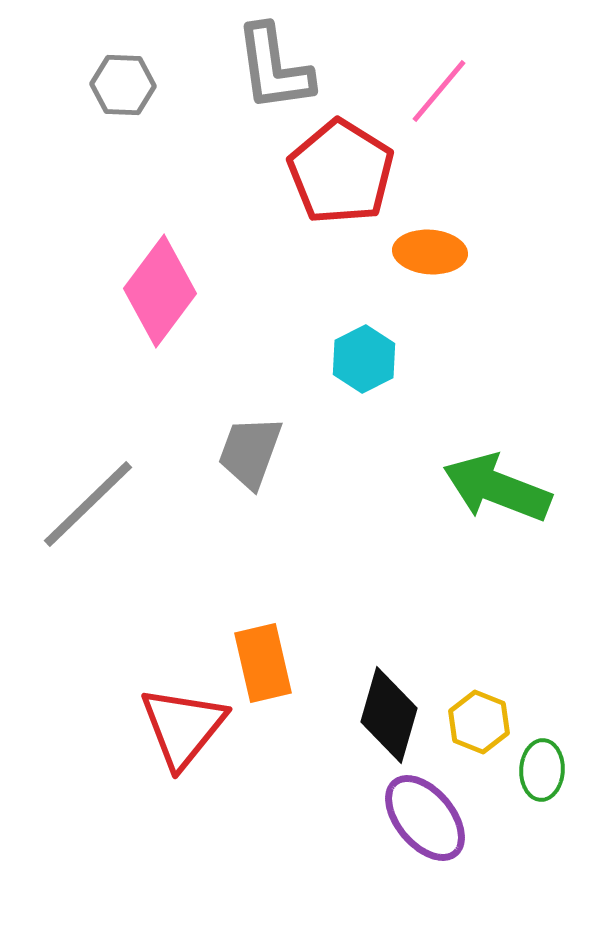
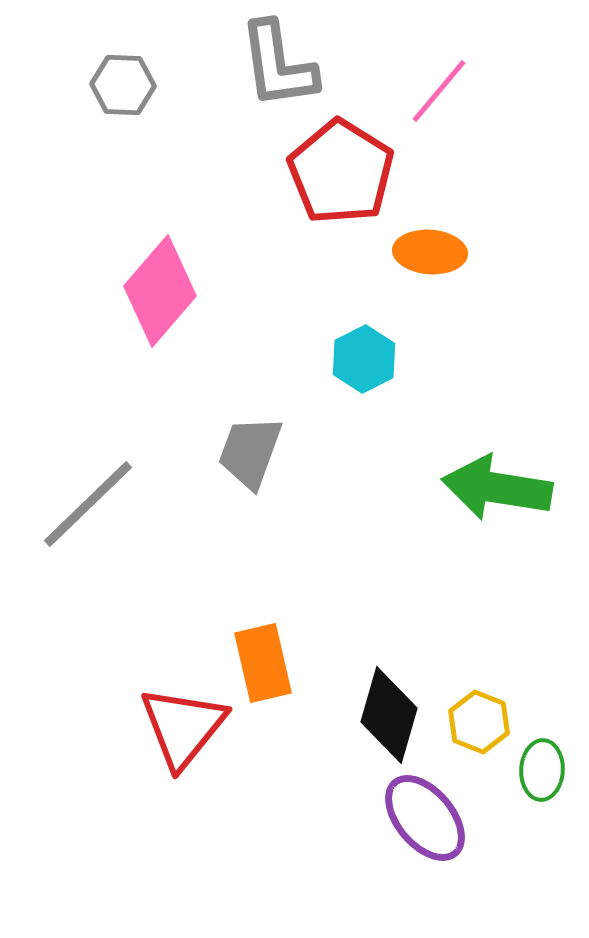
gray L-shape: moved 4 px right, 3 px up
pink diamond: rotated 4 degrees clockwise
green arrow: rotated 12 degrees counterclockwise
